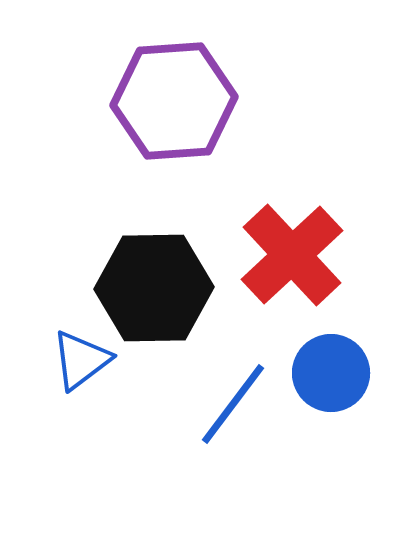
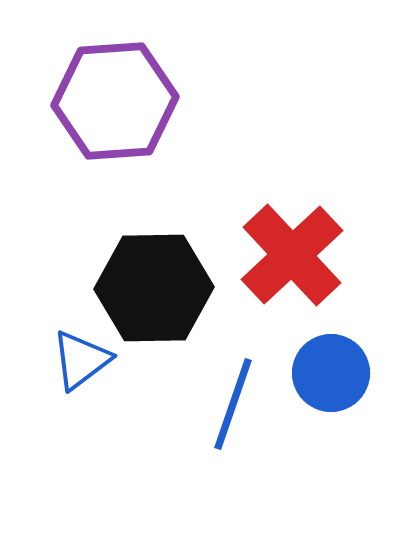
purple hexagon: moved 59 px left
blue line: rotated 18 degrees counterclockwise
